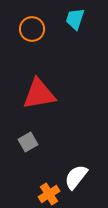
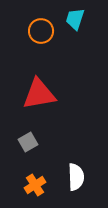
orange circle: moved 9 px right, 2 px down
white semicircle: rotated 140 degrees clockwise
orange cross: moved 14 px left, 9 px up
